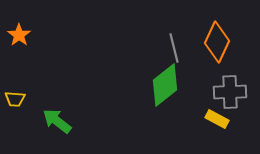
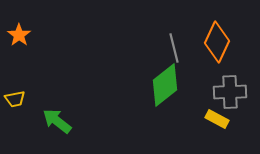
yellow trapezoid: rotated 15 degrees counterclockwise
